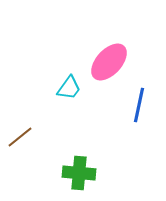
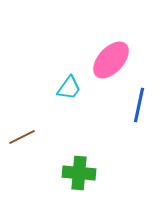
pink ellipse: moved 2 px right, 2 px up
brown line: moved 2 px right; rotated 12 degrees clockwise
